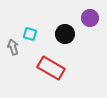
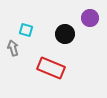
cyan square: moved 4 px left, 4 px up
gray arrow: moved 1 px down
red rectangle: rotated 8 degrees counterclockwise
